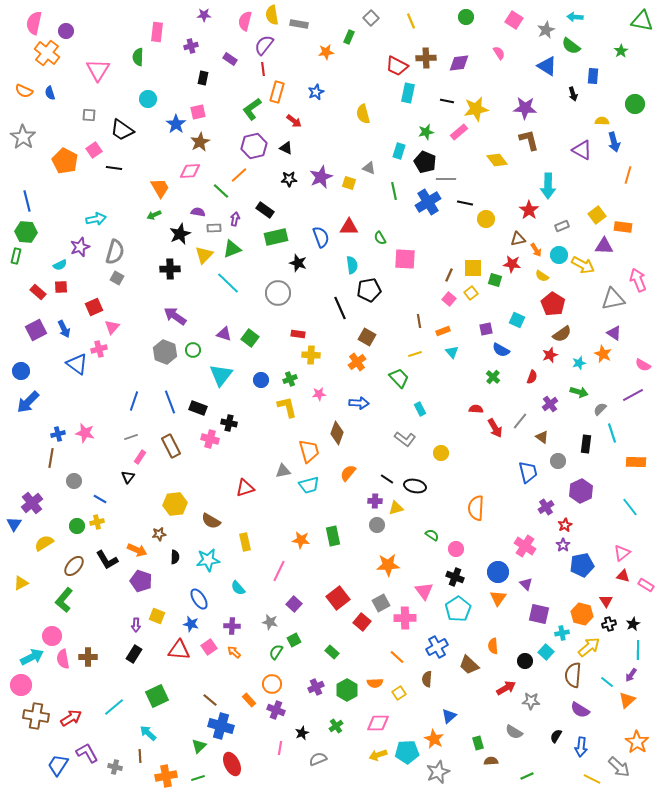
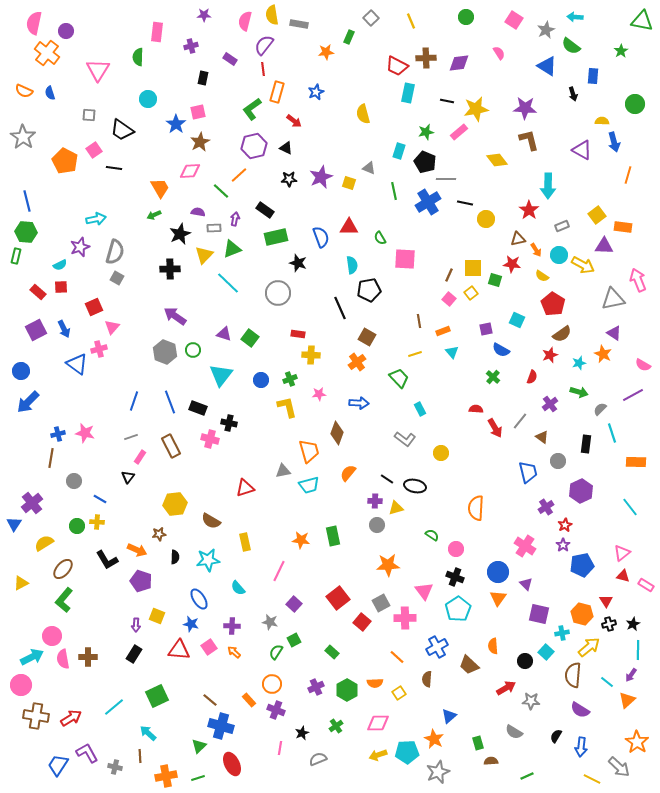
yellow cross at (97, 522): rotated 16 degrees clockwise
brown ellipse at (74, 566): moved 11 px left, 3 px down
